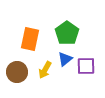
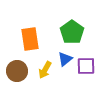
green pentagon: moved 5 px right, 1 px up
orange rectangle: rotated 20 degrees counterclockwise
brown circle: moved 1 px up
